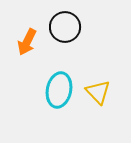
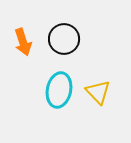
black circle: moved 1 px left, 12 px down
orange arrow: moved 4 px left; rotated 44 degrees counterclockwise
